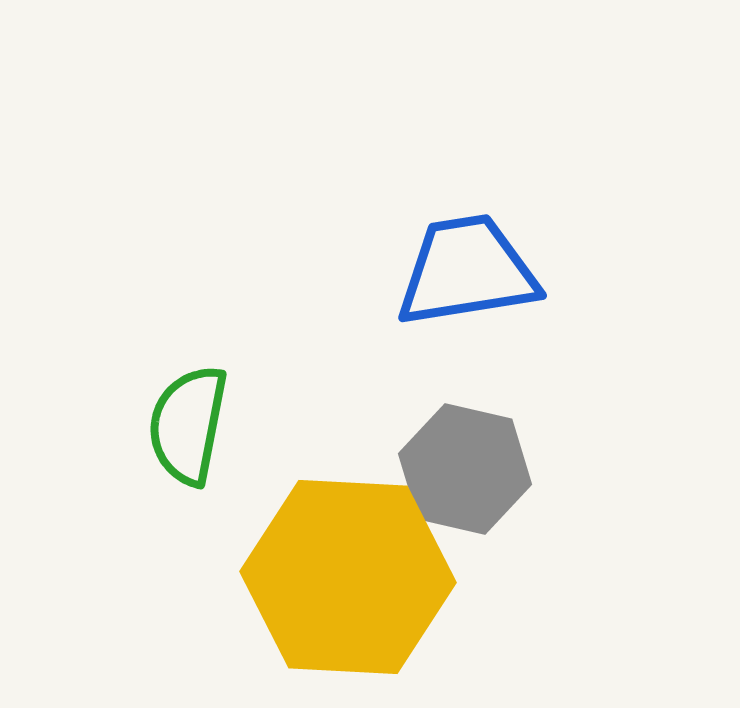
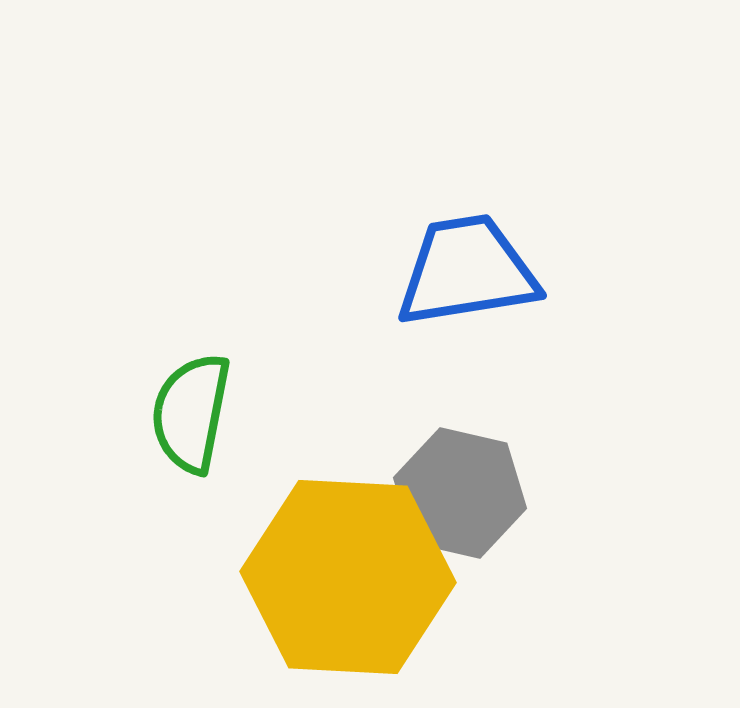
green semicircle: moved 3 px right, 12 px up
gray hexagon: moved 5 px left, 24 px down
